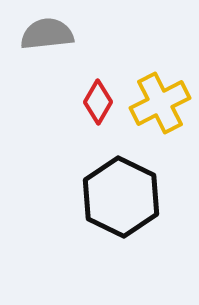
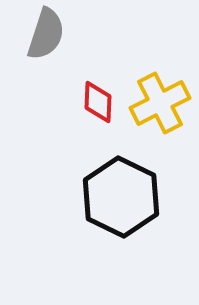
gray semicircle: moved 1 px left; rotated 114 degrees clockwise
red diamond: rotated 27 degrees counterclockwise
